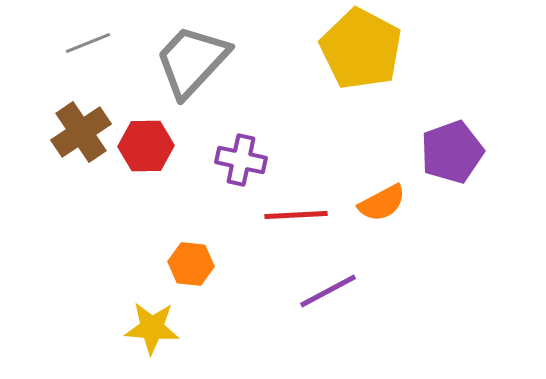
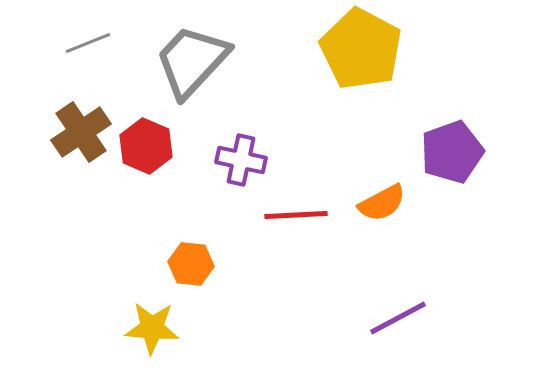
red hexagon: rotated 24 degrees clockwise
purple line: moved 70 px right, 27 px down
